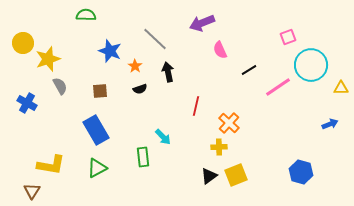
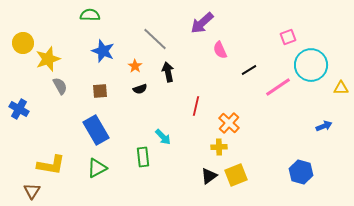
green semicircle: moved 4 px right
purple arrow: rotated 20 degrees counterclockwise
blue star: moved 7 px left
blue cross: moved 8 px left, 6 px down
blue arrow: moved 6 px left, 2 px down
